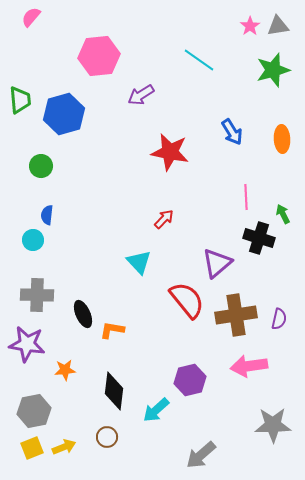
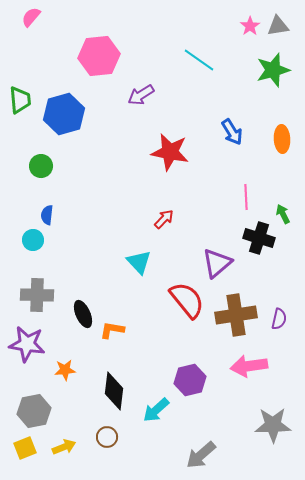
yellow square: moved 7 px left
